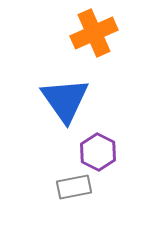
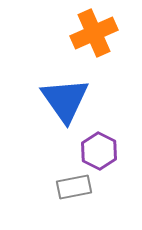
purple hexagon: moved 1 px right, 1 px up
